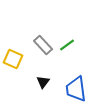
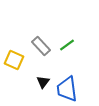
gray rectangle: moved 2 px left, 1 px down
yellow square: moved 1 px right, 1 px down
blue trapezoid: moved 9 px left
